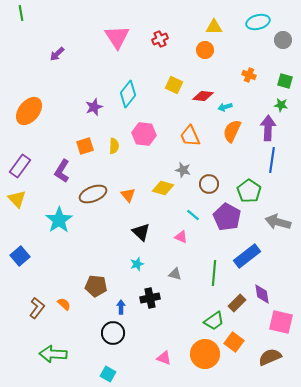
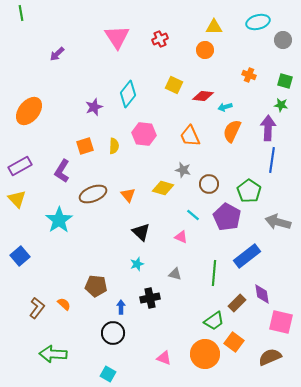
purple rectangle at (20, 166): rotated 25 degrees clockwise
